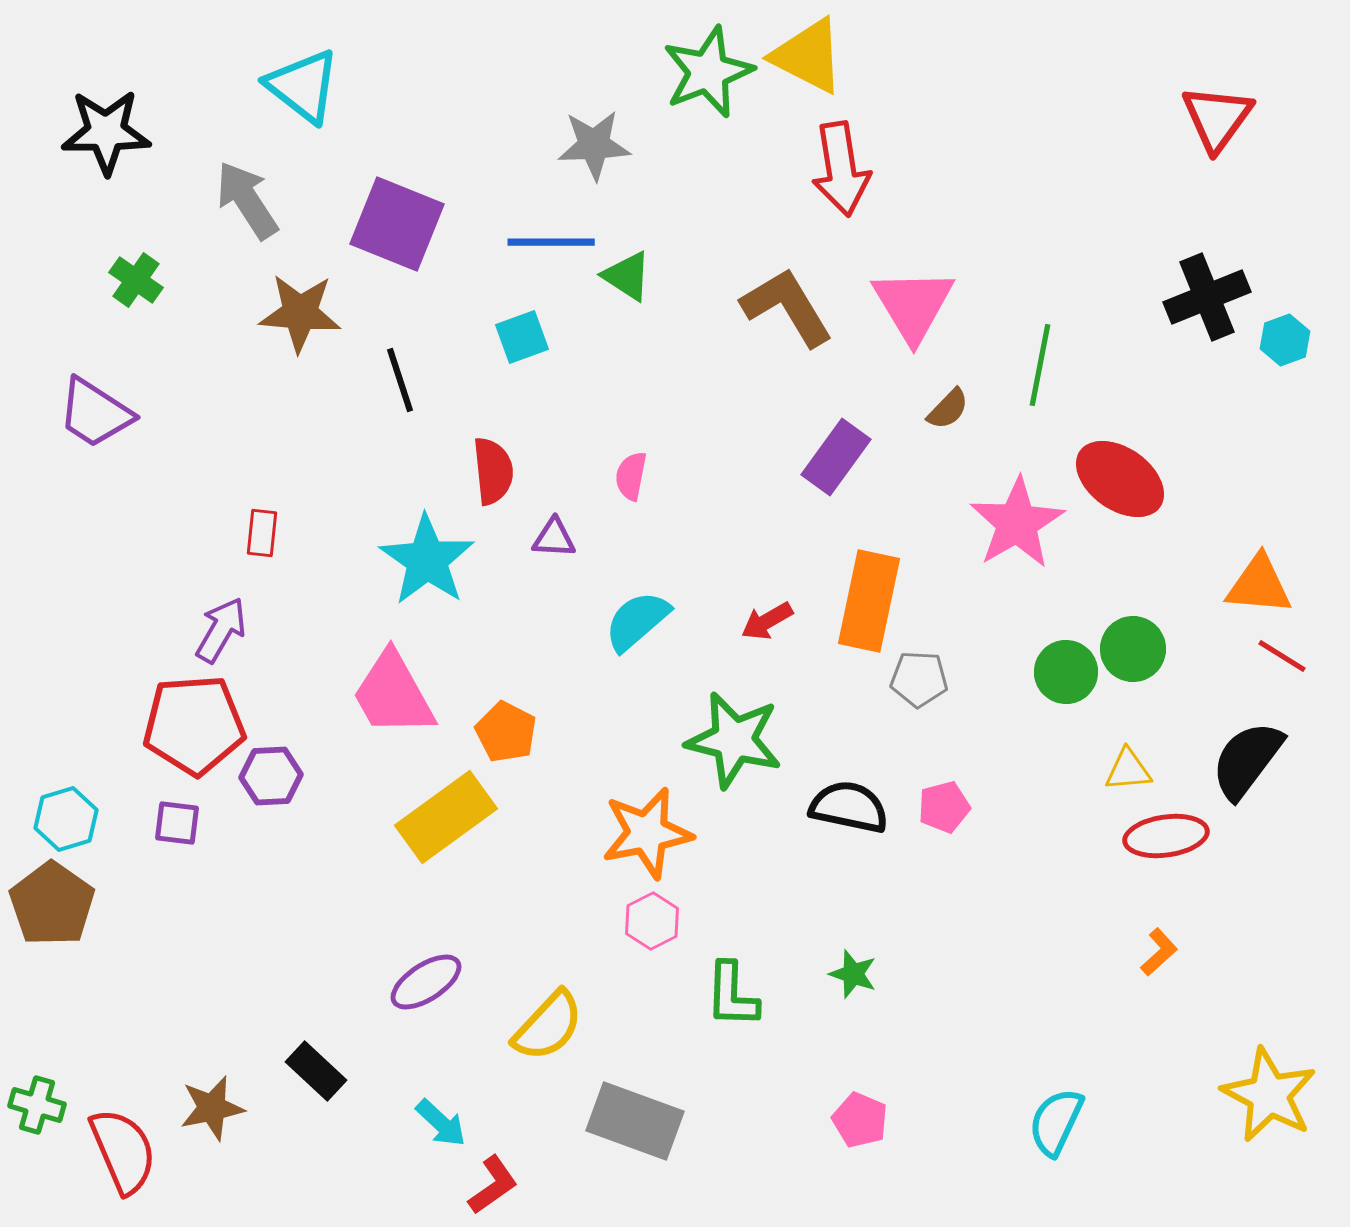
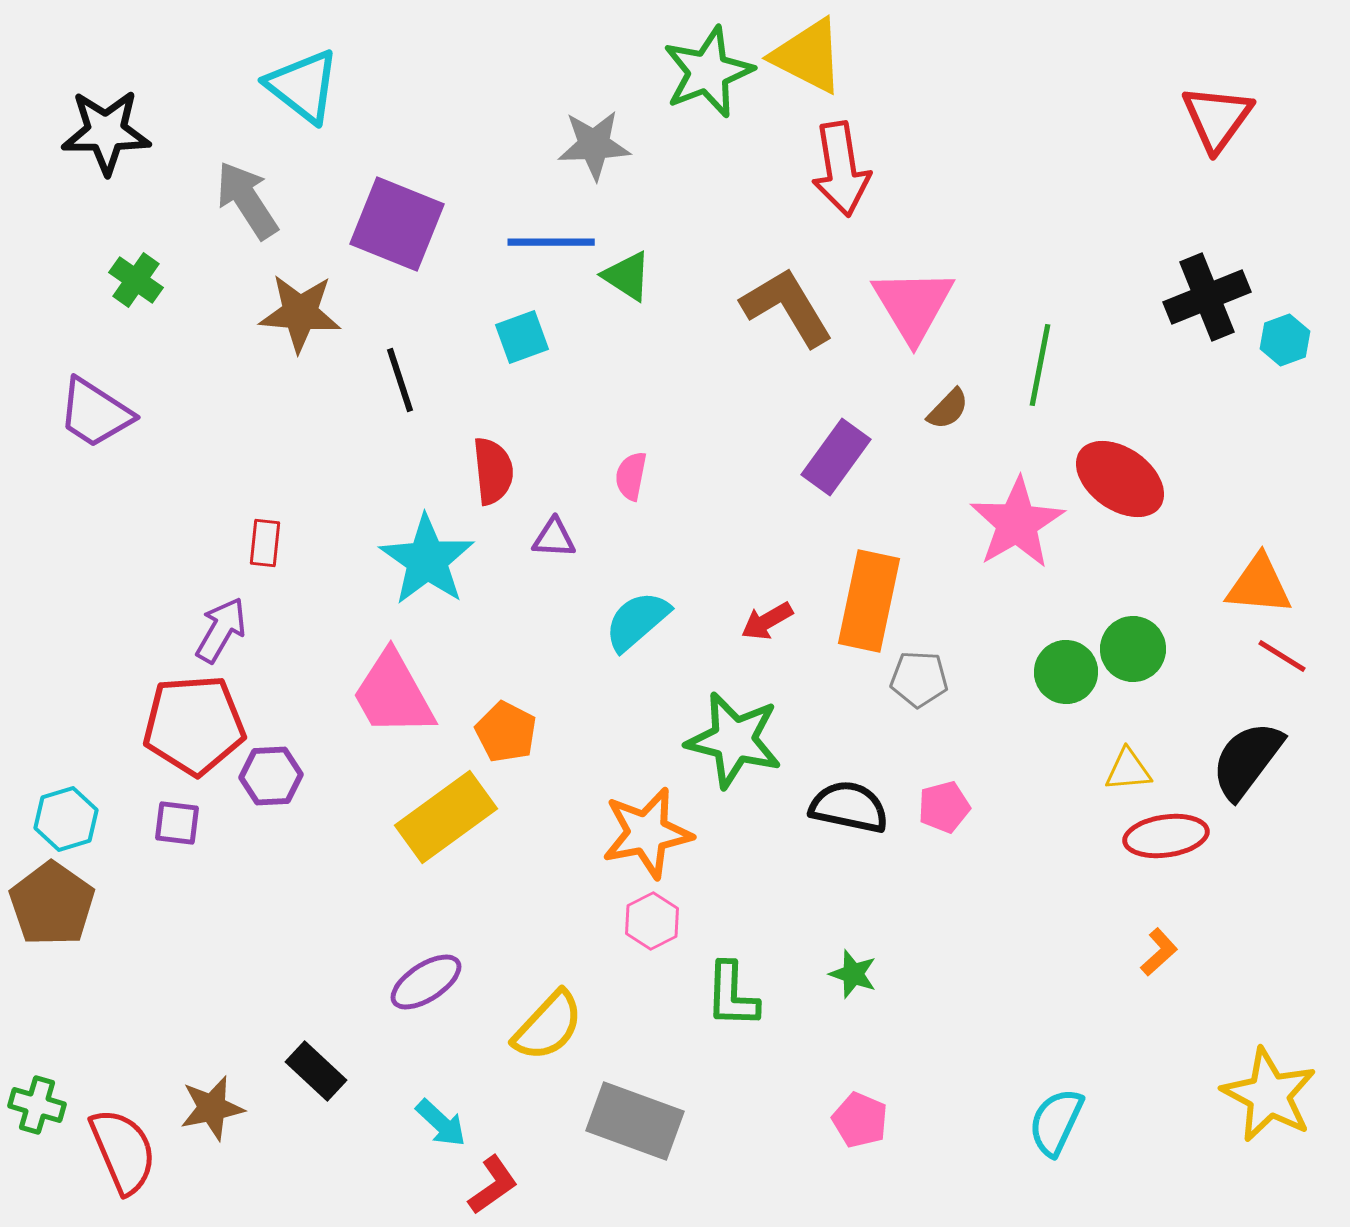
red rectangle at (262, 533): moved 3 px right, 10 px down
